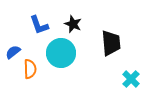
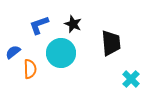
blue L-shape: rotated 90 degrees clockwise
